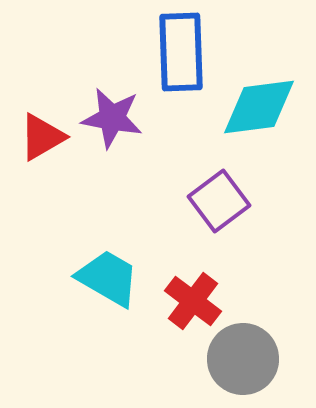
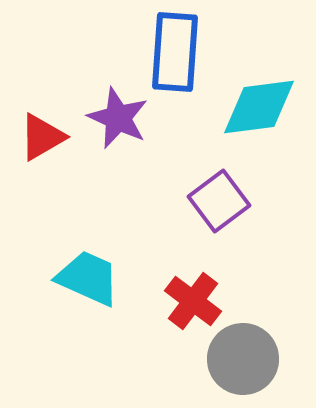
blue rectangle: moved 6 px left; rotated 6 degrees clockwise
purple star: moved 6 px right; rotated 14 degrees clockwise
cyan trapezoid: moved 20 px left; rotated 6 degrees counterclockwise
